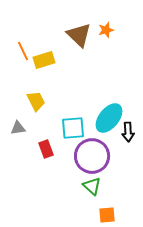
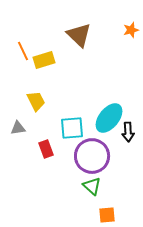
orange star: moved 25 px right
cyan square: moved 1 px left
